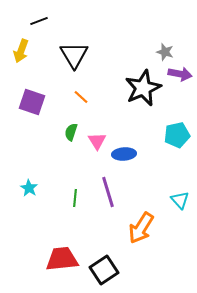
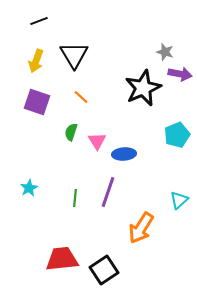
yellow arrow: moved 15 px right, 10 px down
purple square: moved 5 px right
cyan pentagon: rotated 10 degrees counterclockwise
cyan star: rotated 12 degrees clockwise
purple line: rotated 36 degrees clockwise
cyan triangle: moved 1 px left; rotated 30 degrees clockwise
